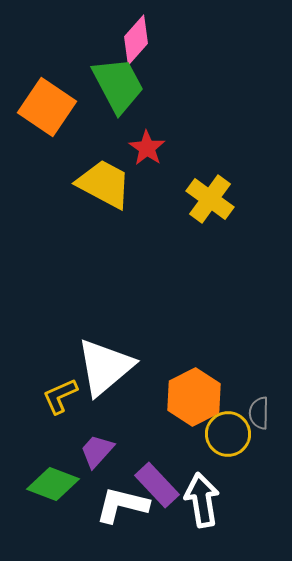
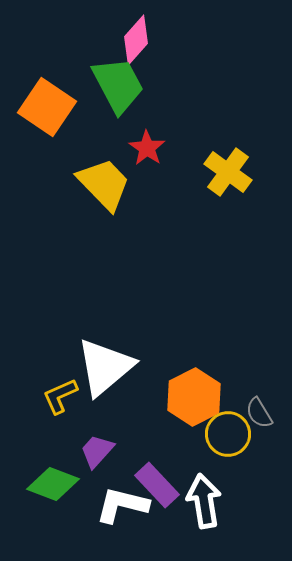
yellow trapezoid: rotated 18 degrees clockwise
yellow cross: moved 18 px right, 27 px up
gray semicircle: rotated 32 degrees counterclockwise
white arrow: moved 2 px right, 1 px down
